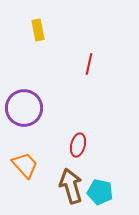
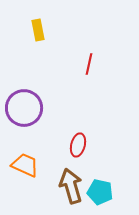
orange trapezoid: rotated 24 degrees counterclockwise
